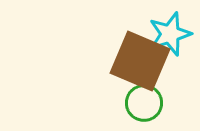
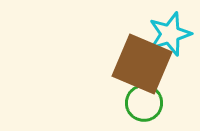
brown square: moved 2 px right, 3 px down
